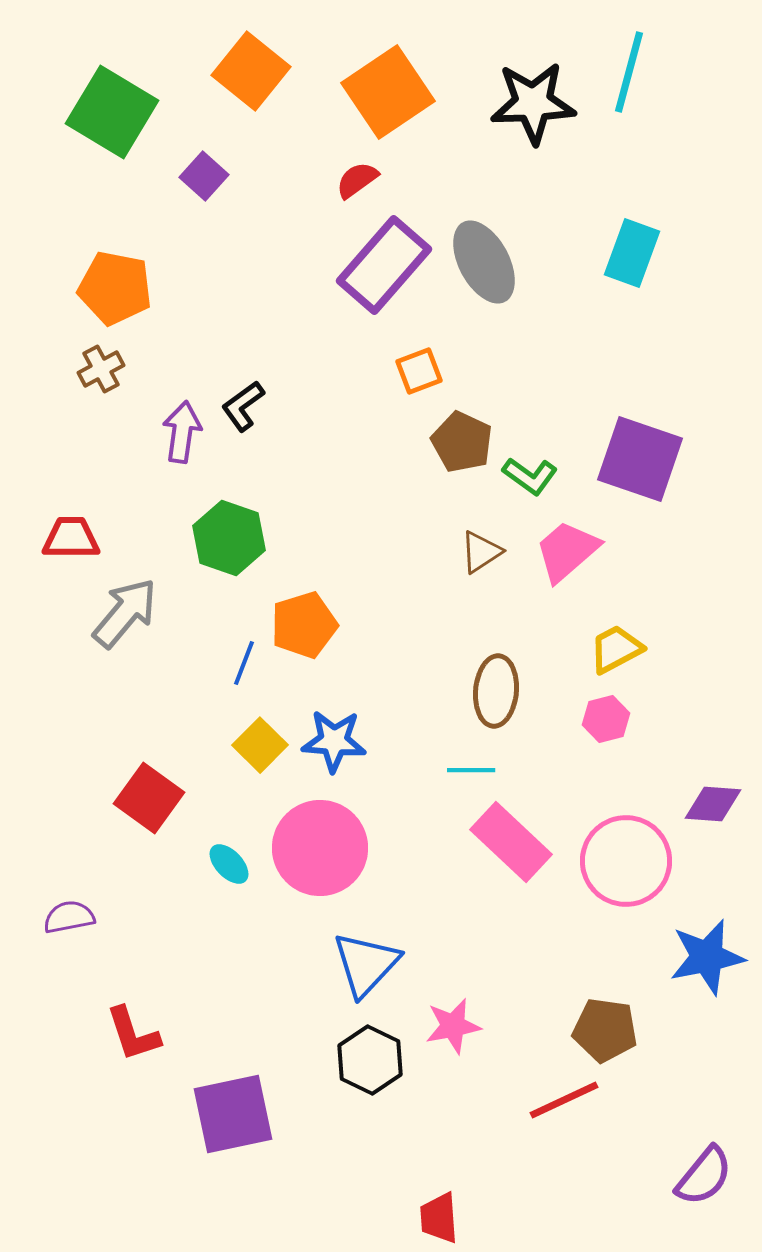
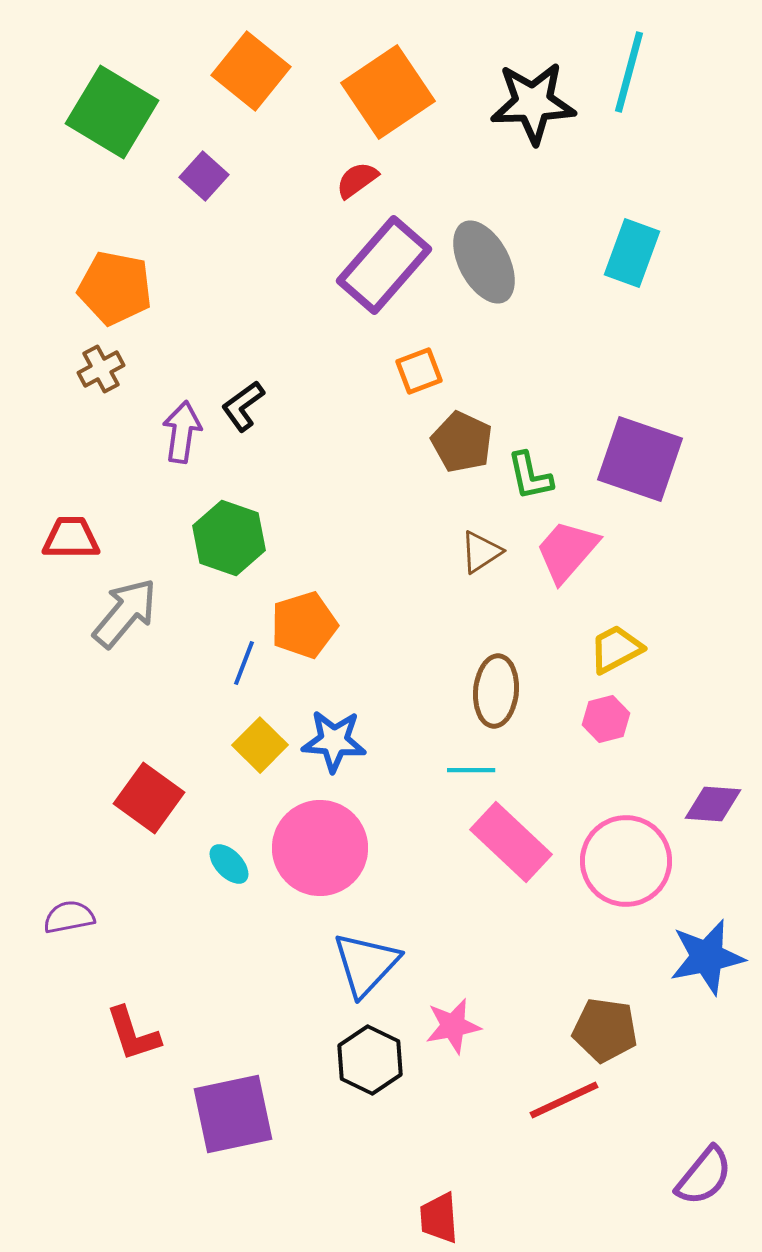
green L-shape at (530, 476): rotated 42 degrees clockwise
pink trapezoid at (567, 551): rotated 8 degrees counterclockwise
